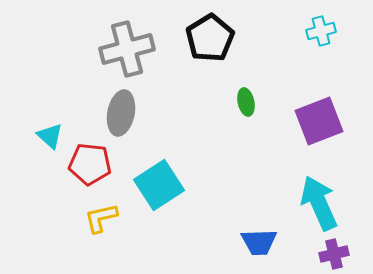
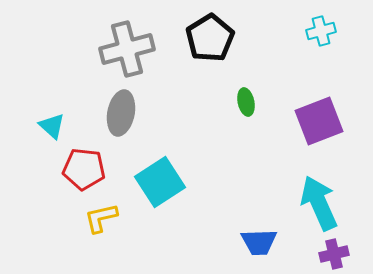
cyan triangle: moved 2 px right, 10 px up
red pentagon: moved 6 px left, 5 px down
cyan square: moved 1 px right, 3 px up
